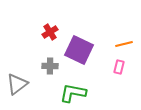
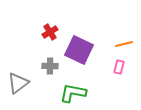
gray triangle: moved 1 px right, 1 px up
